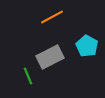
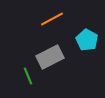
orange line: moved 2 px down
cyan pentagon: moved 6 px up
